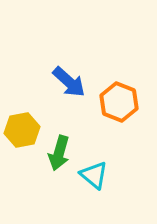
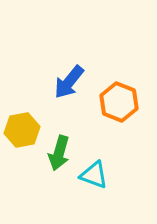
blue arrow: rotated 87 degrees clockwise
cyan triangle: rotated 20 degrees counterclockwise
